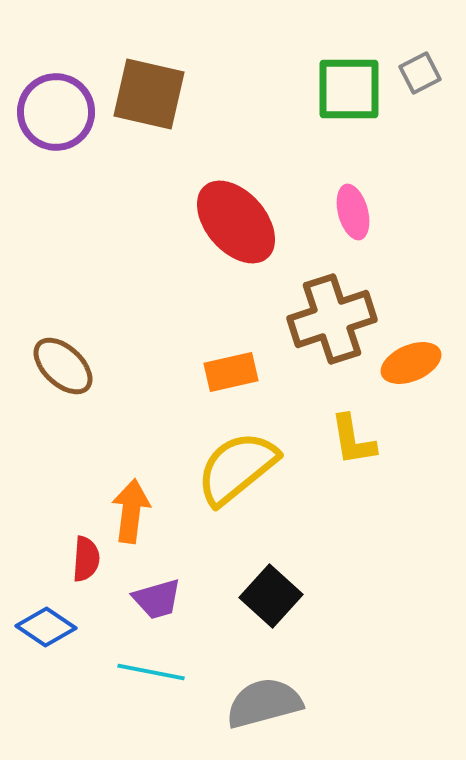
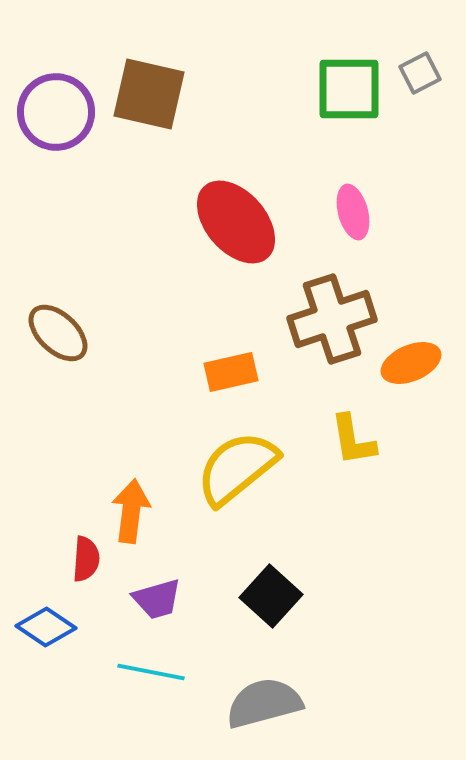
brown ellipse: moved 5 px left, 33 px up
